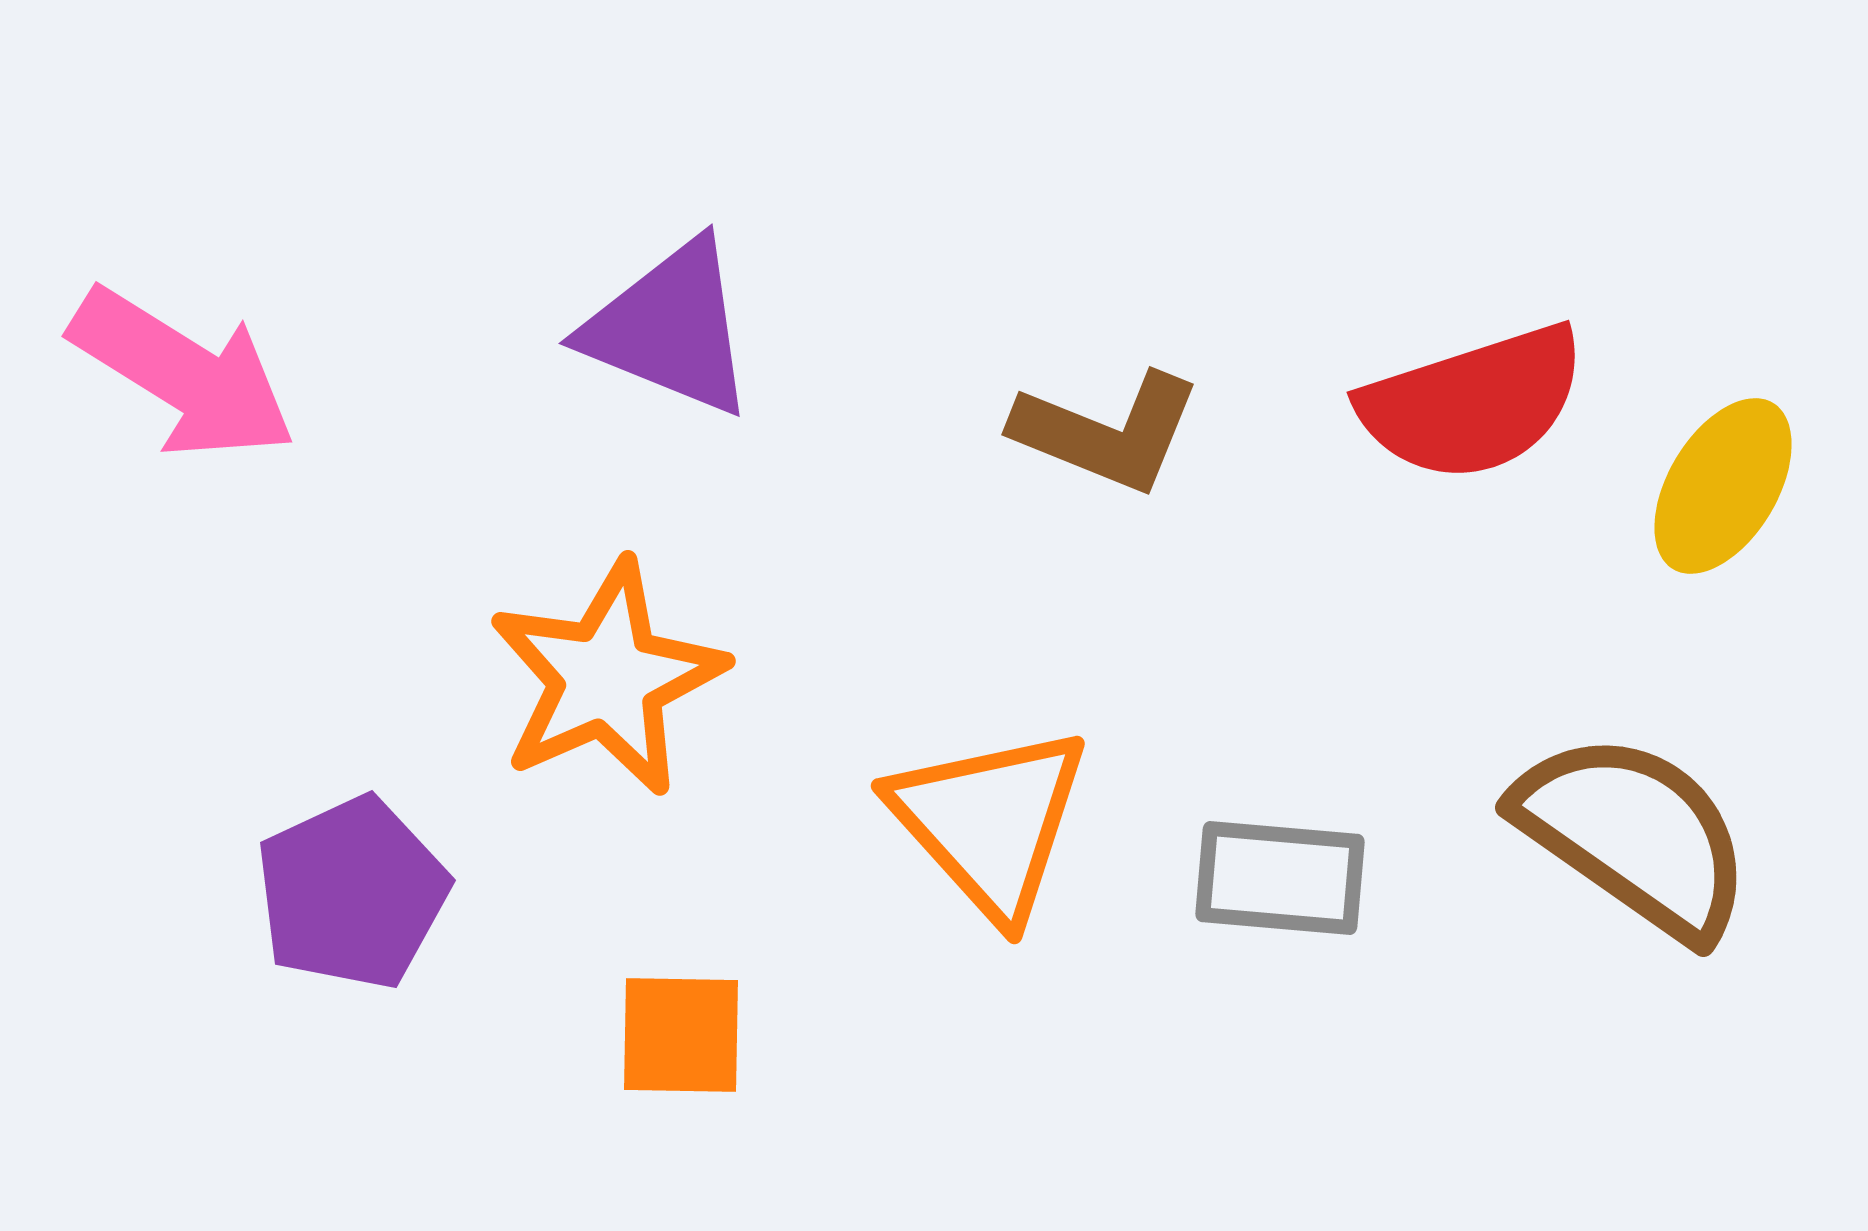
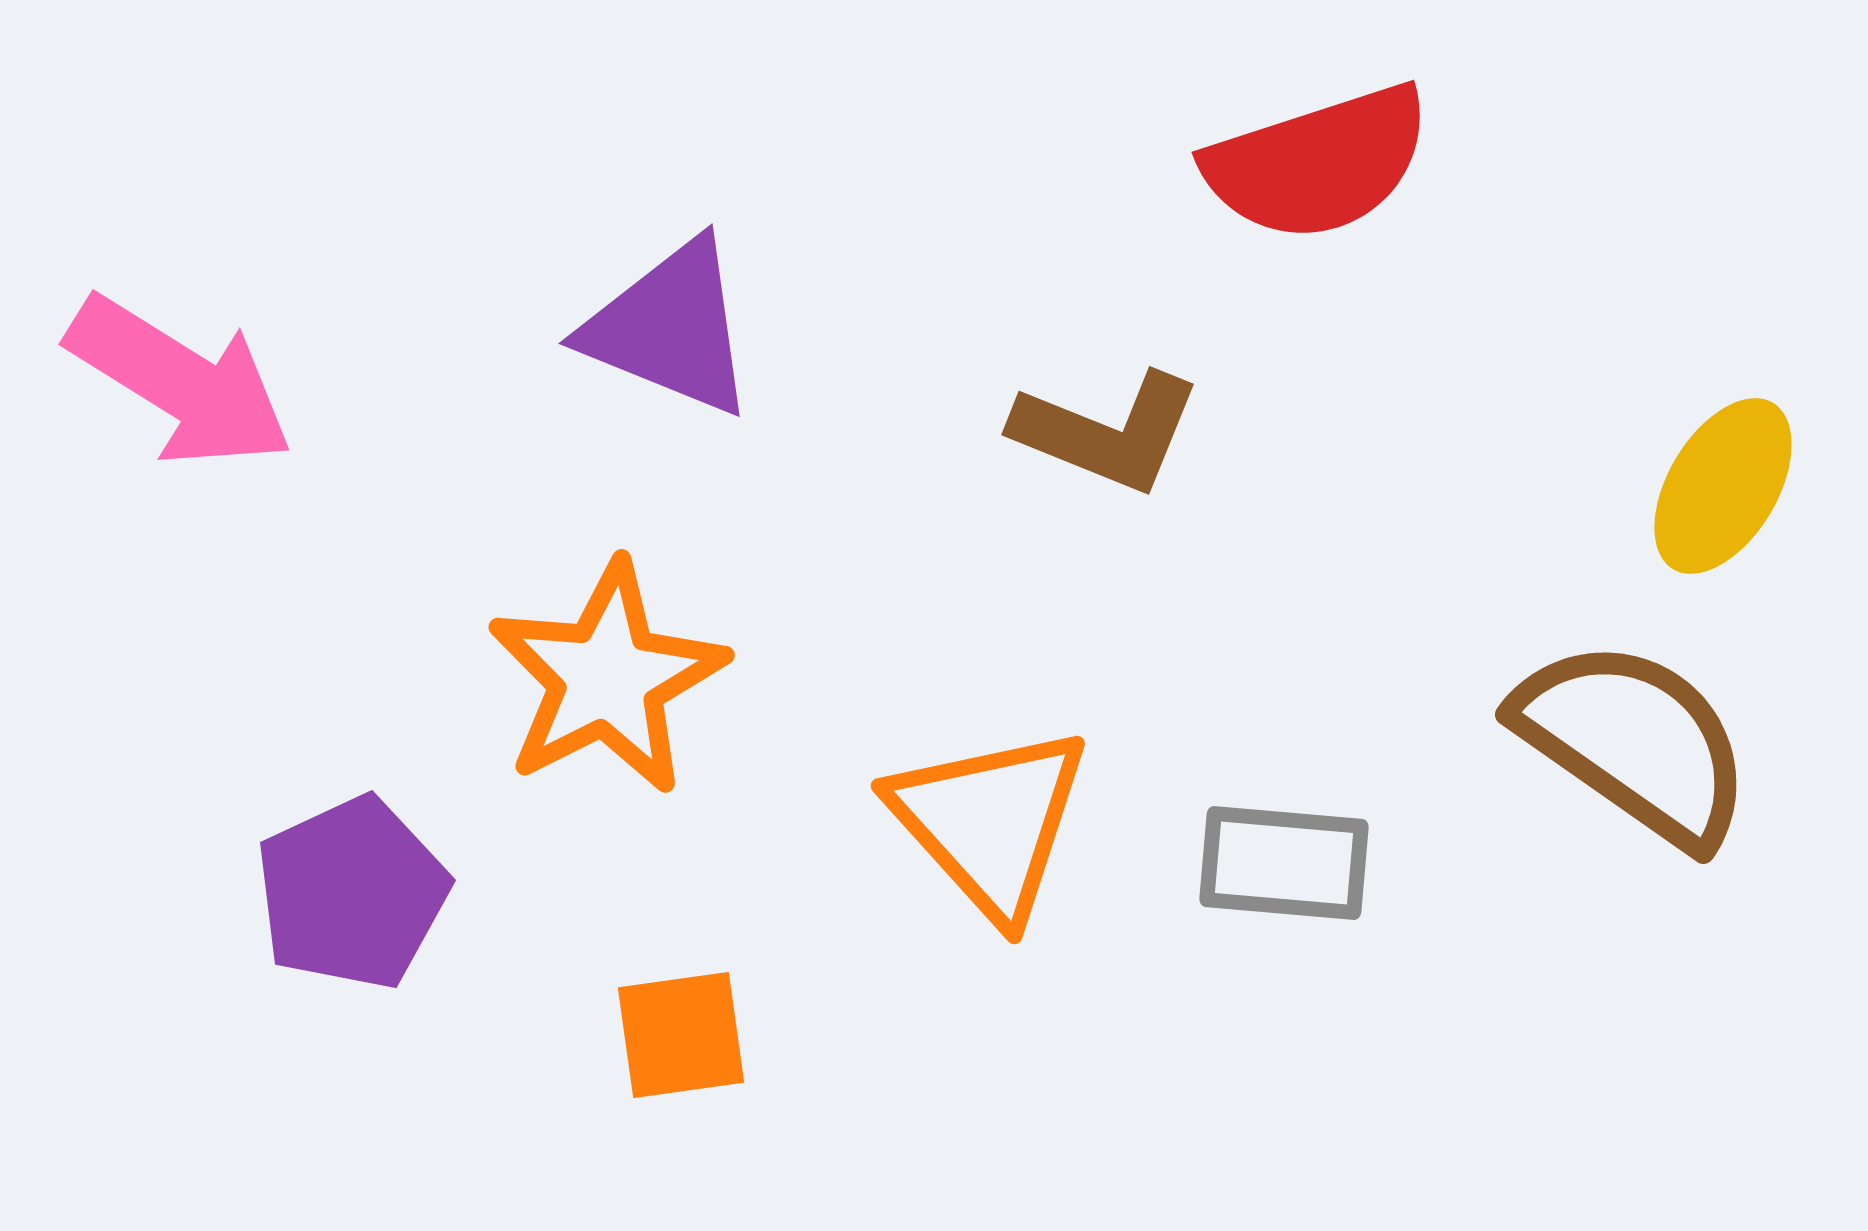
pink arrow: moved 3 px left, 8 px down
red semicircle: moved 155 px left, 240 px up
orange star: rotated 3 degrees counterclockwise
brown semicircle: moved 93 px up
gray rectangle: moved 4 px right, 15 px up
orange square: rotated 9 degrees counterclockwise
